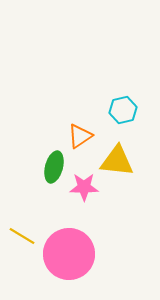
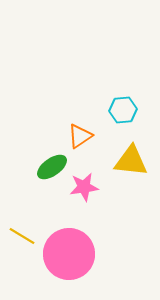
cyan hexagon: rotated 8 degrees clockwise
yellow triangle: moved 14 px right
green ellipse: moved 2 px left; rotated 40 degrees clockwise
pink star: rotated 8 degrees counterclockwise
